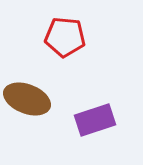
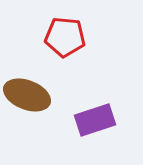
brown ellipse: moved 4 px up
